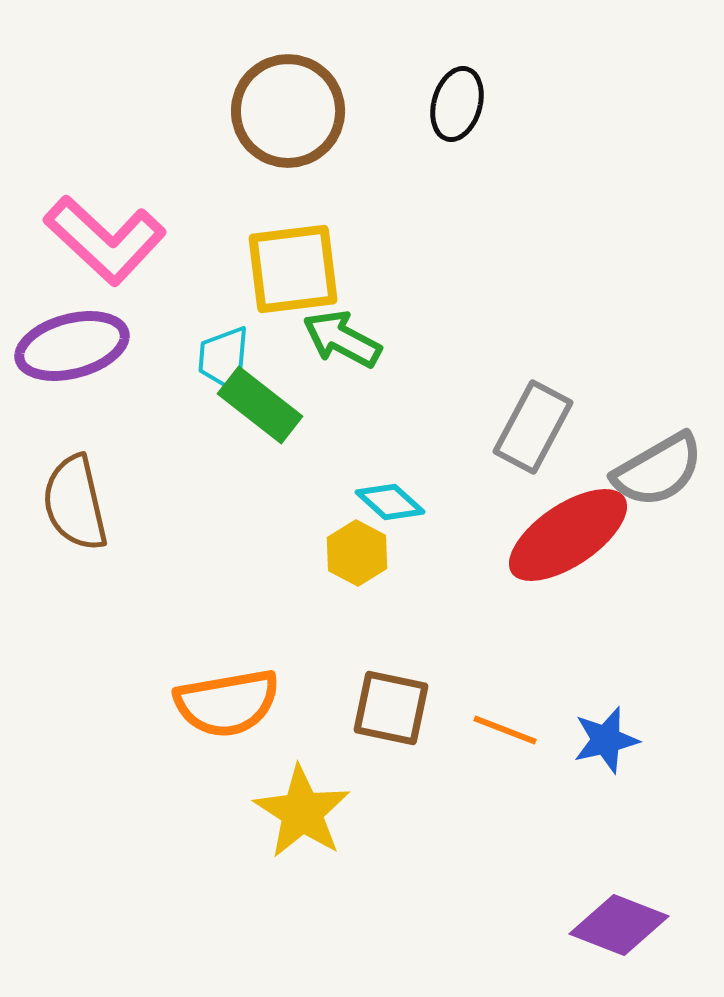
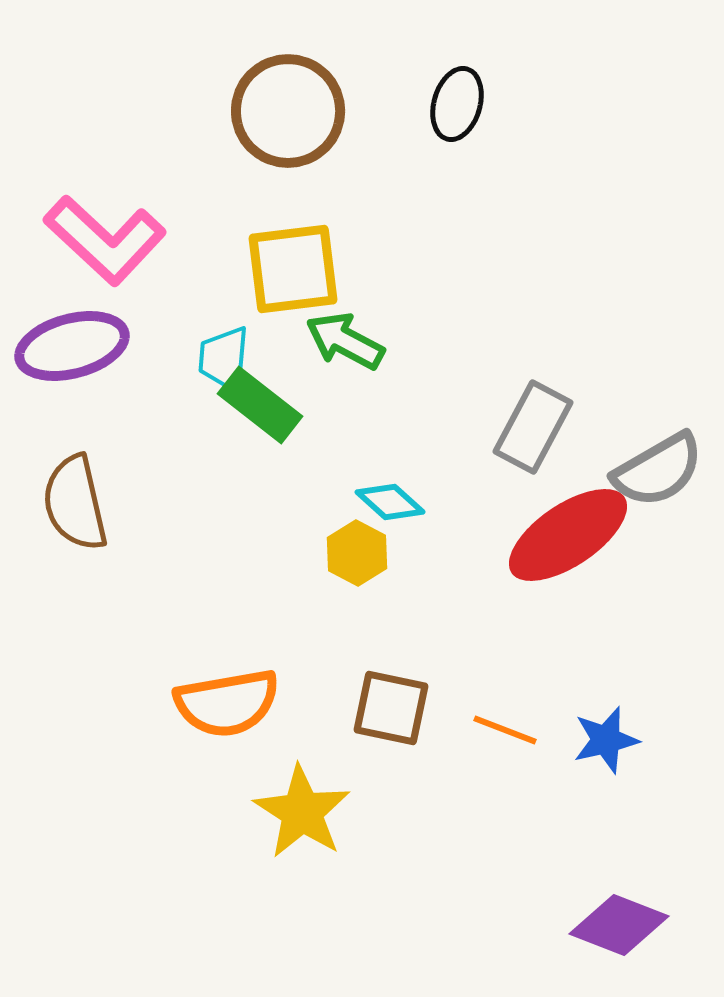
green arrow: moved 3 px right, 2 px down
